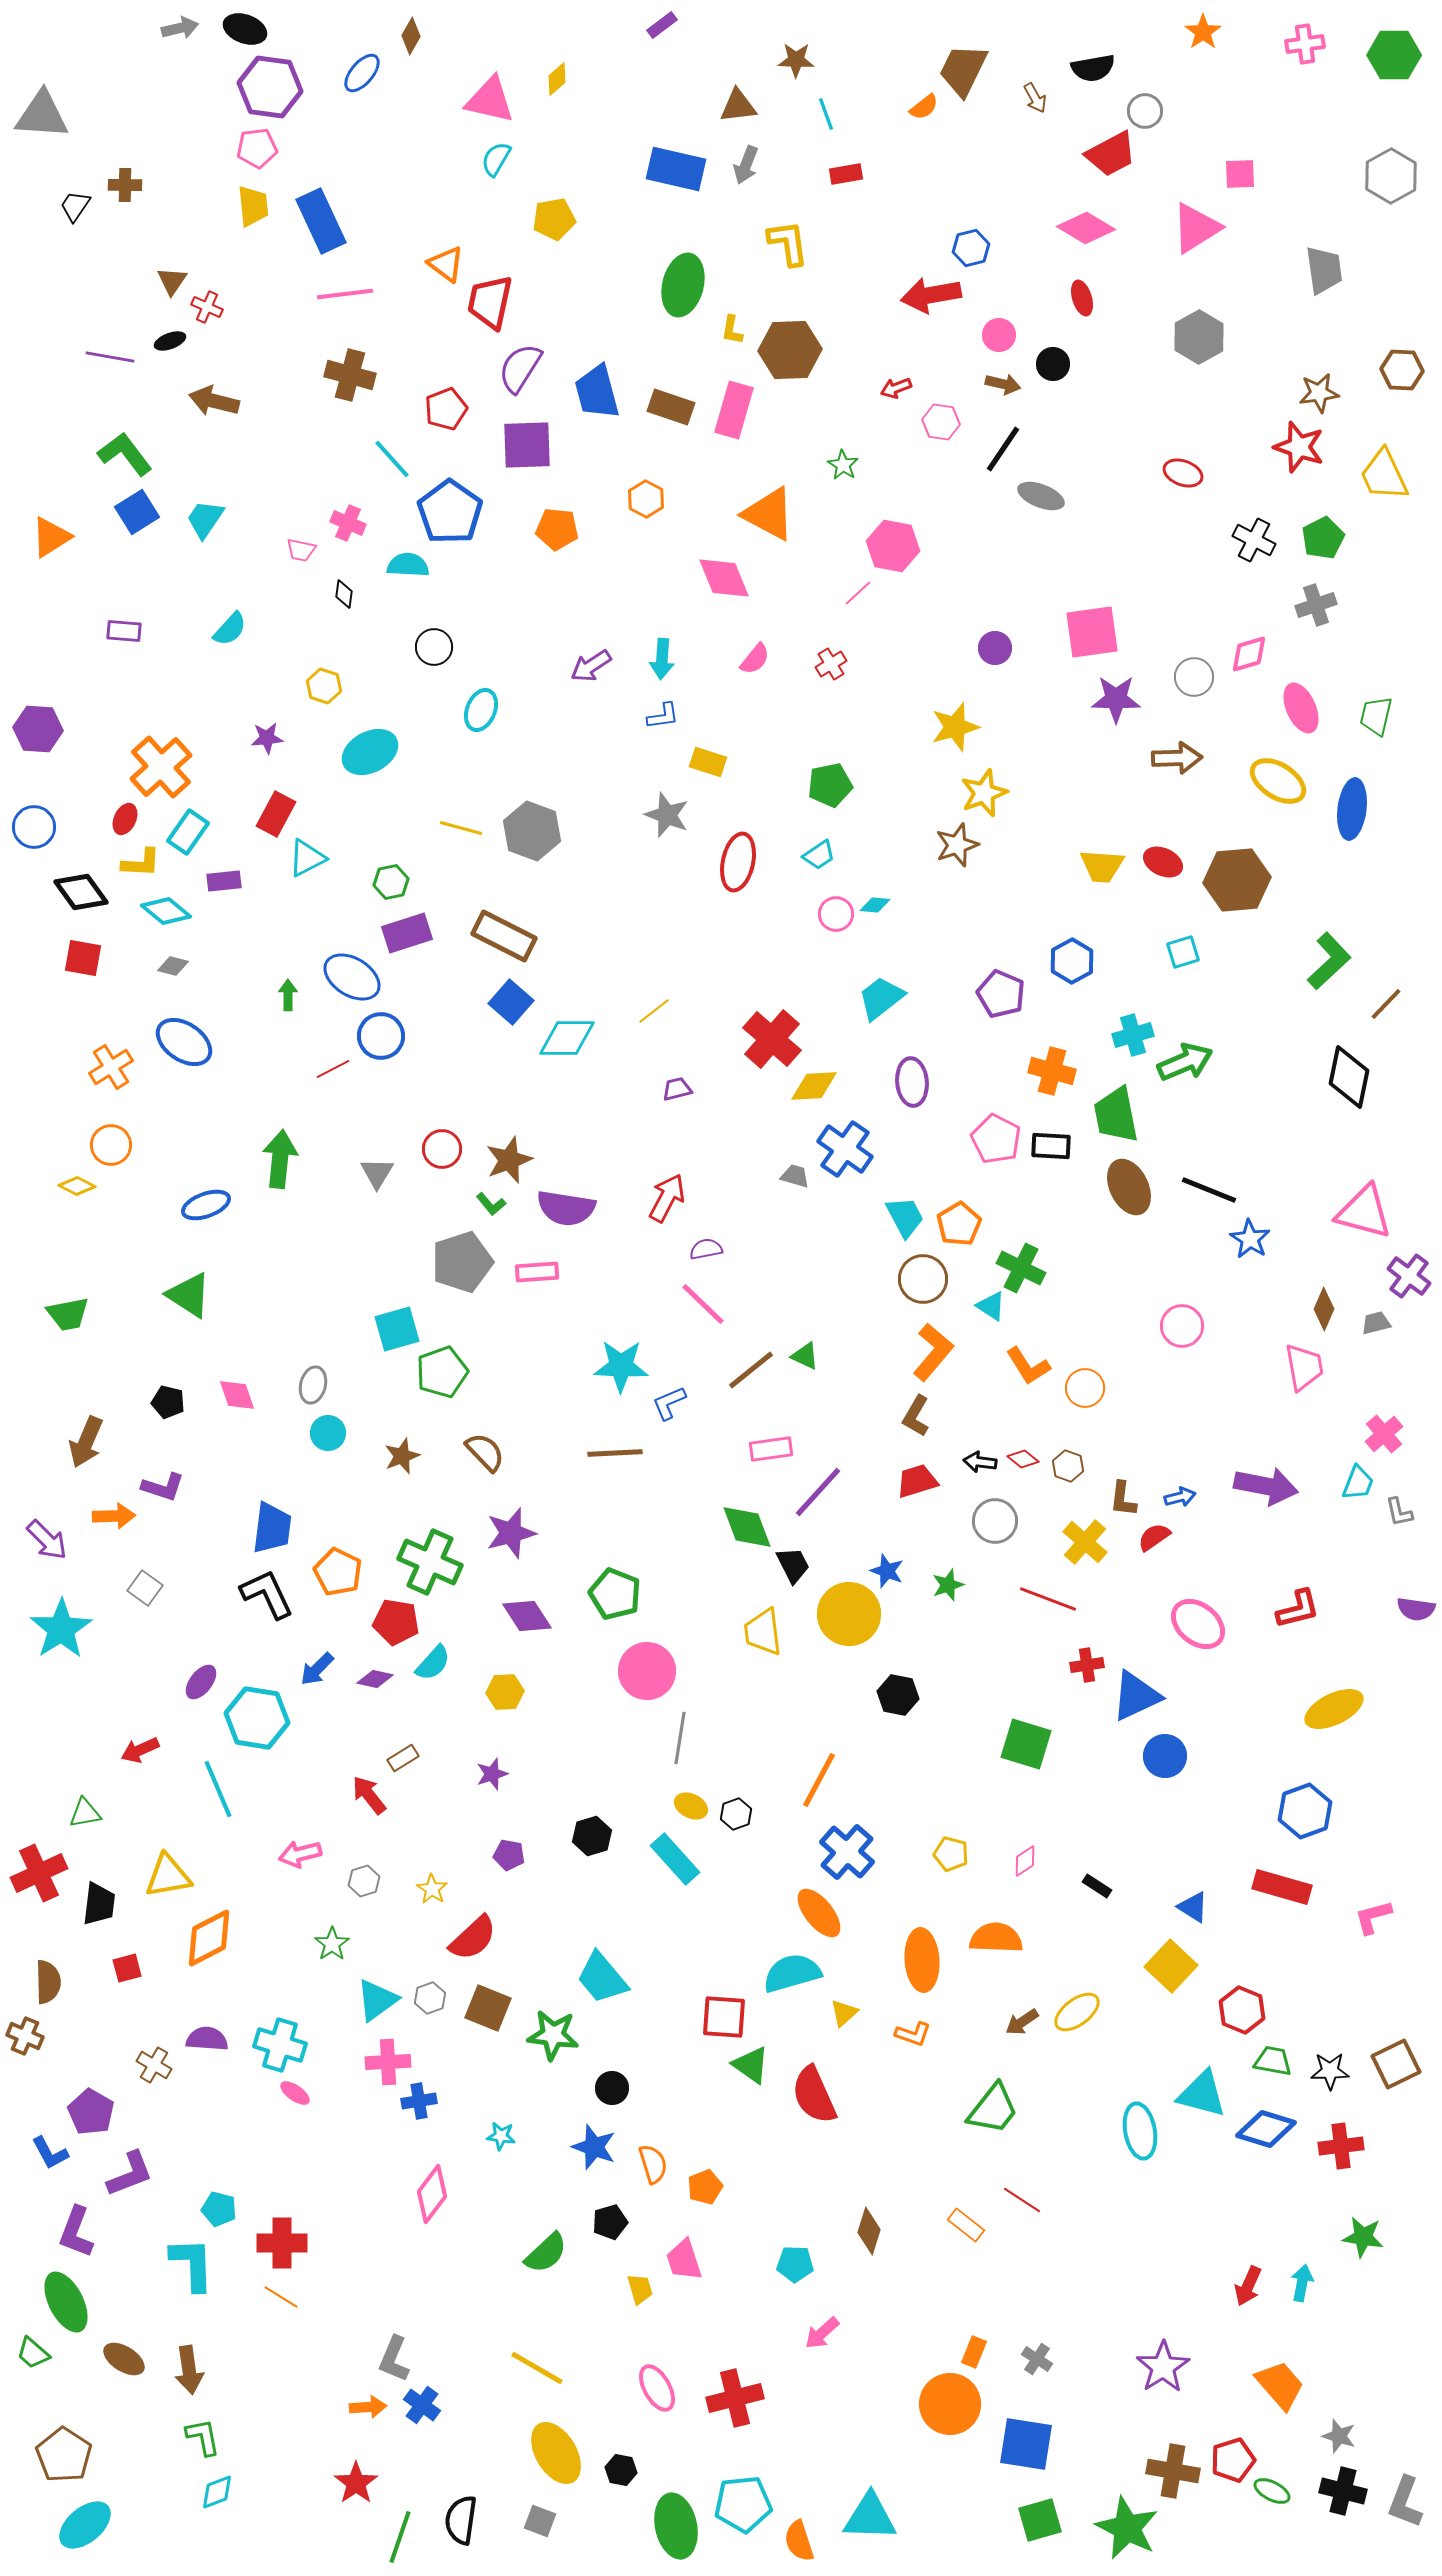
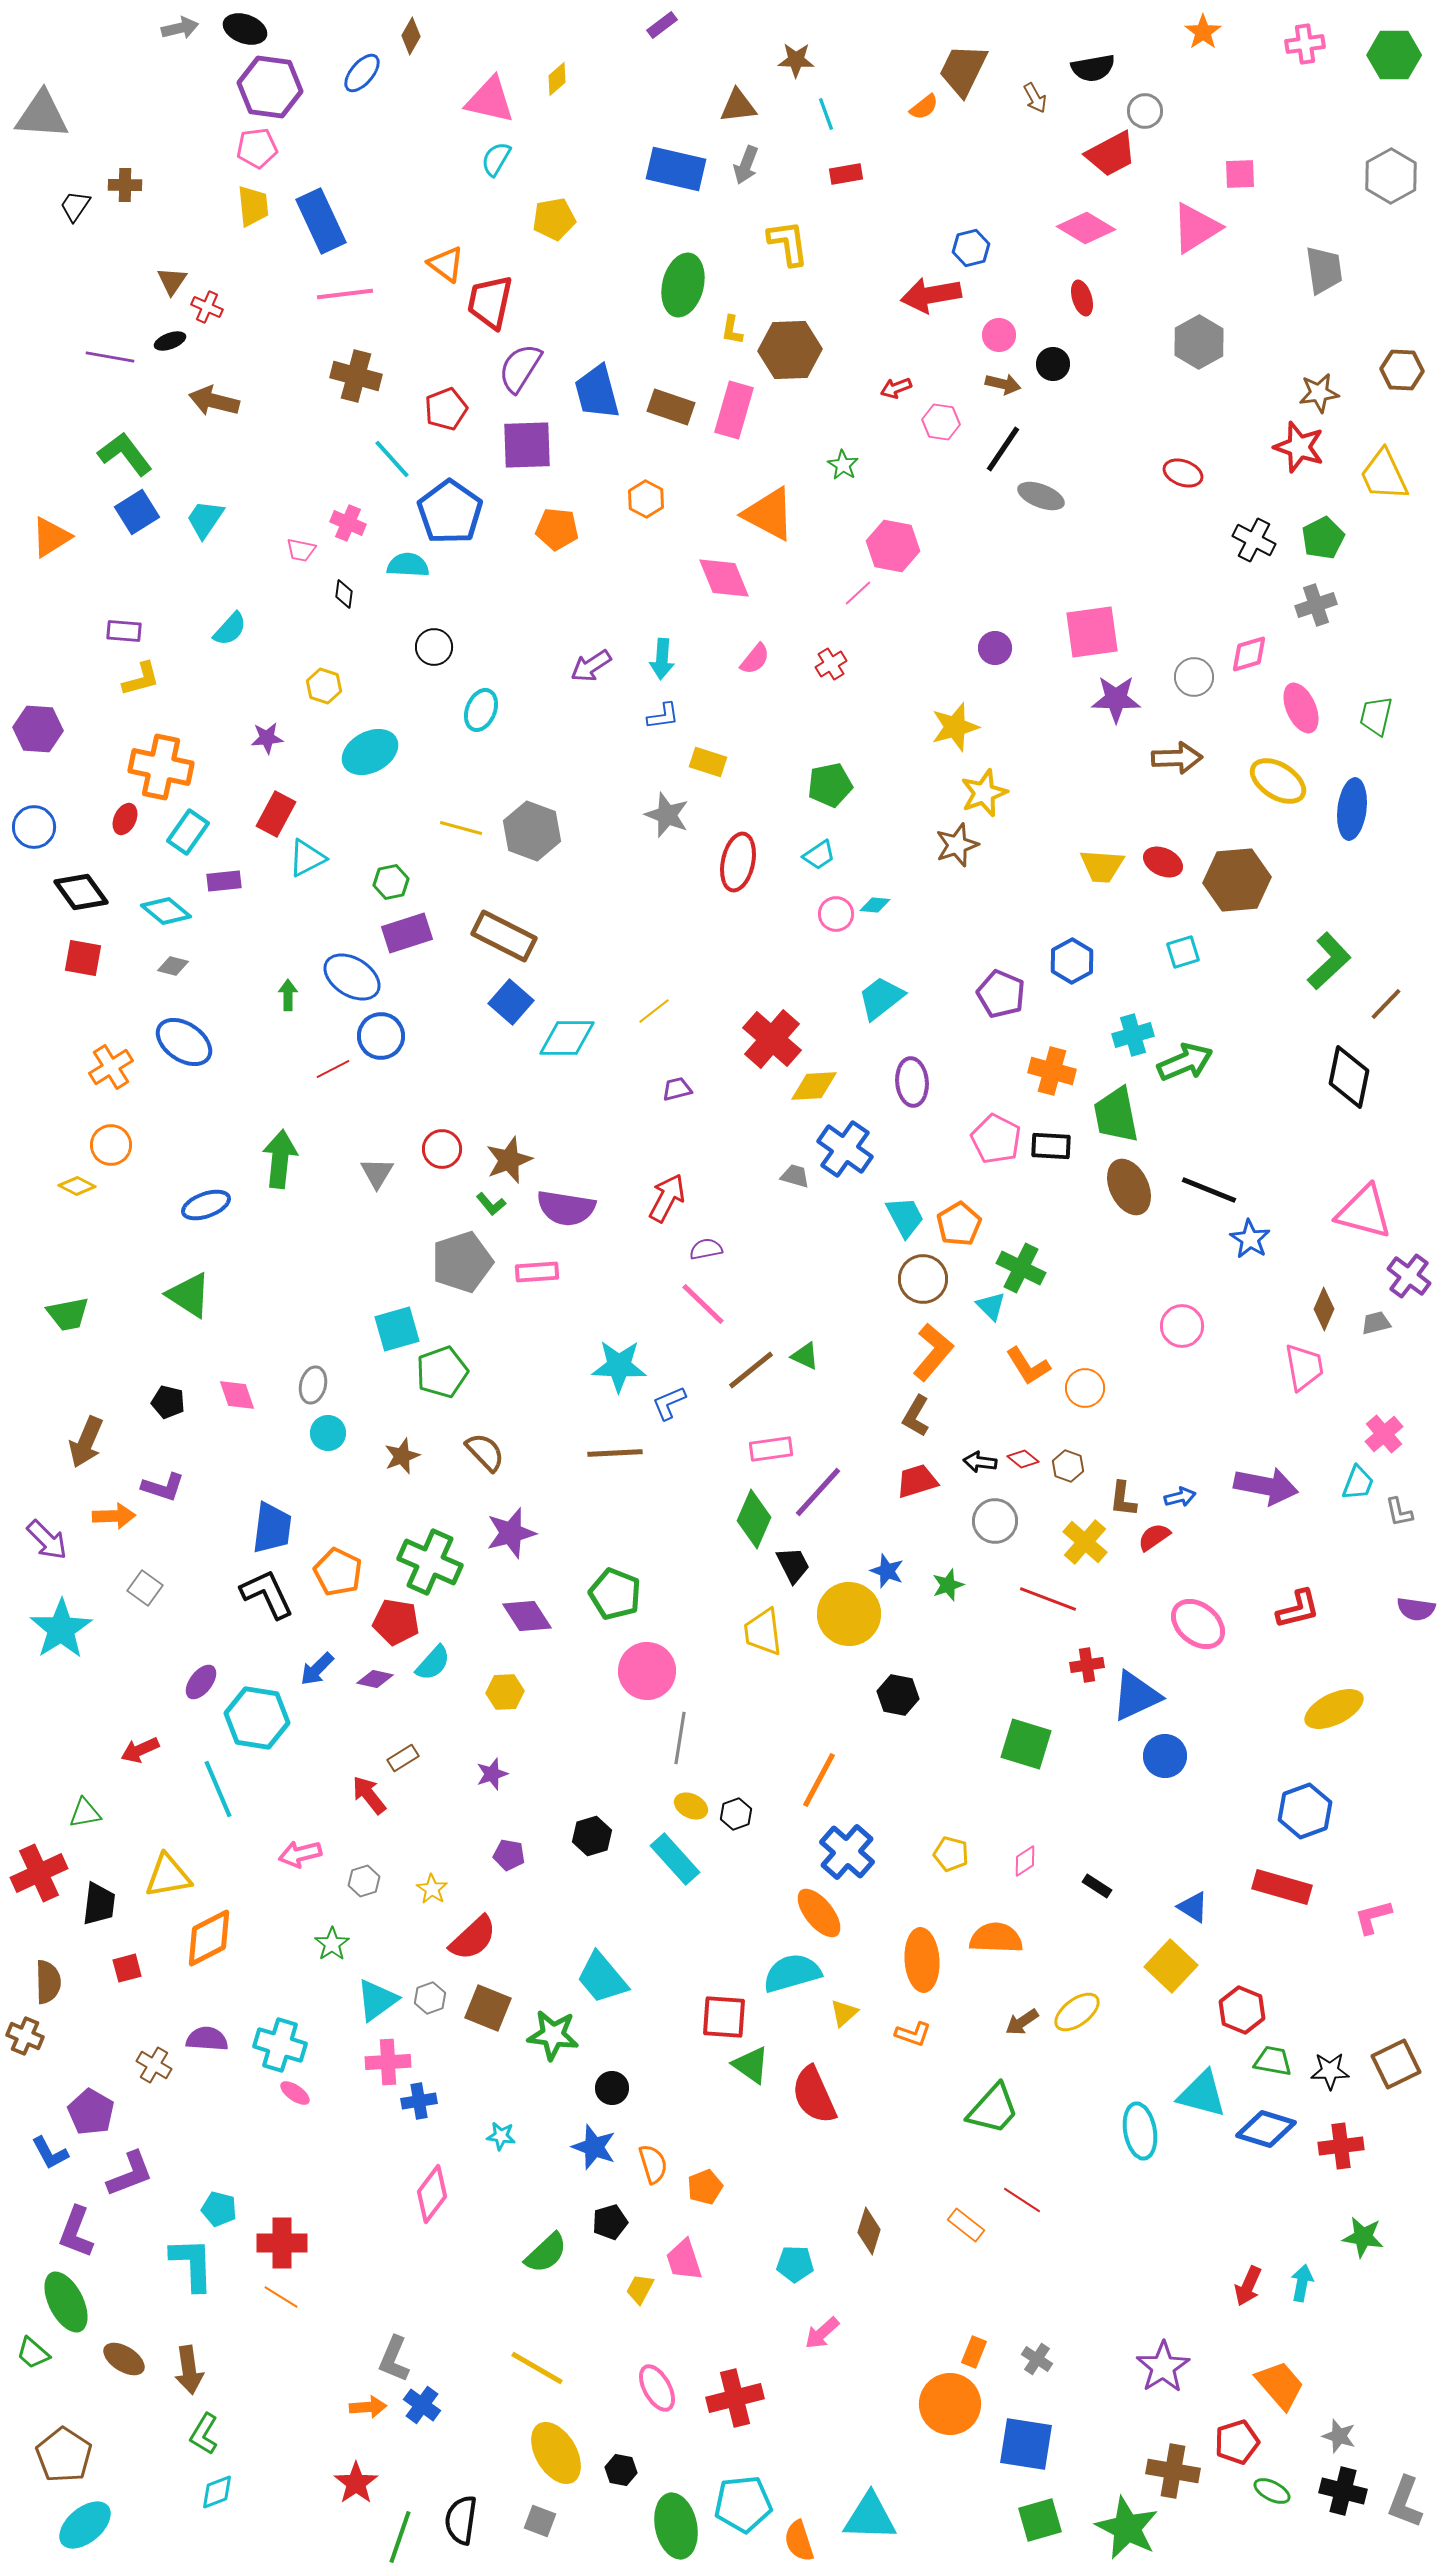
gray hexagon at (1199, 337): moved 5 px down
brown cross at (350, 375): moved 6 px right, 1 px down
orange cross at (161, 767): rotated 36 degrees counterclockwise
yellow L-shape at (141, 863): moved 184 px up; rotated 18 degrees counterclockwise
cyan triangle at (991, 1306): rotated 12 degrees clockwise
cyan star at (621, 1366): moved 2 px left
green diamond at (747, 1527): moved 7 px right, 8 px up; rotated 44 degrees clockwise
green trapezoid at (993, 2109): rotated 4 degrees clockwise
yellow trapezoid at (640, 2289): rotated 136 degrees counterclockwise
green L-shape at (203, 2437): moved 1 px right, 3 px up; rotated 138 degrees counterclockwise
red pentagon at (1233, 2460): moved 4 px right, 18 px up
